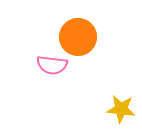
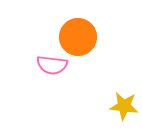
yellow star: moved 3 px right, 3 px up
